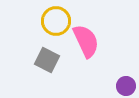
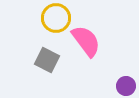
yellow circle: moved 3 px up
pink semicircle: rotated 12 degrees counterclockwise
